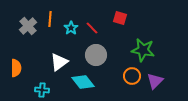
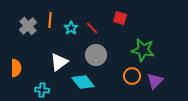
orange line: moved 1 px down
